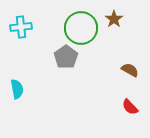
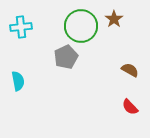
green circle: moved 2 px up
gray pentagon: rotated 10 degrees clockwise
cyan semicircle: moved 1 px right, 8 px up
